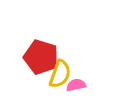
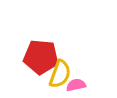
red pentagon: rotated 12 degrees counterclockwise
